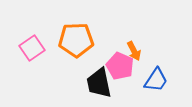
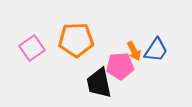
pink pentagon: rotated 28 degrees counterclockwise
blue trapezoid: moved 30 px up
